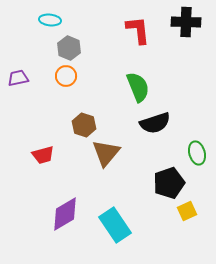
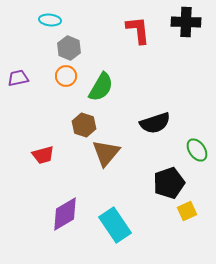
green semicircle: moved 37 px left; rotated 52 degrees clockwise
green ellipse: moved 3 px up; rotated 20 degrees counterclockwise
